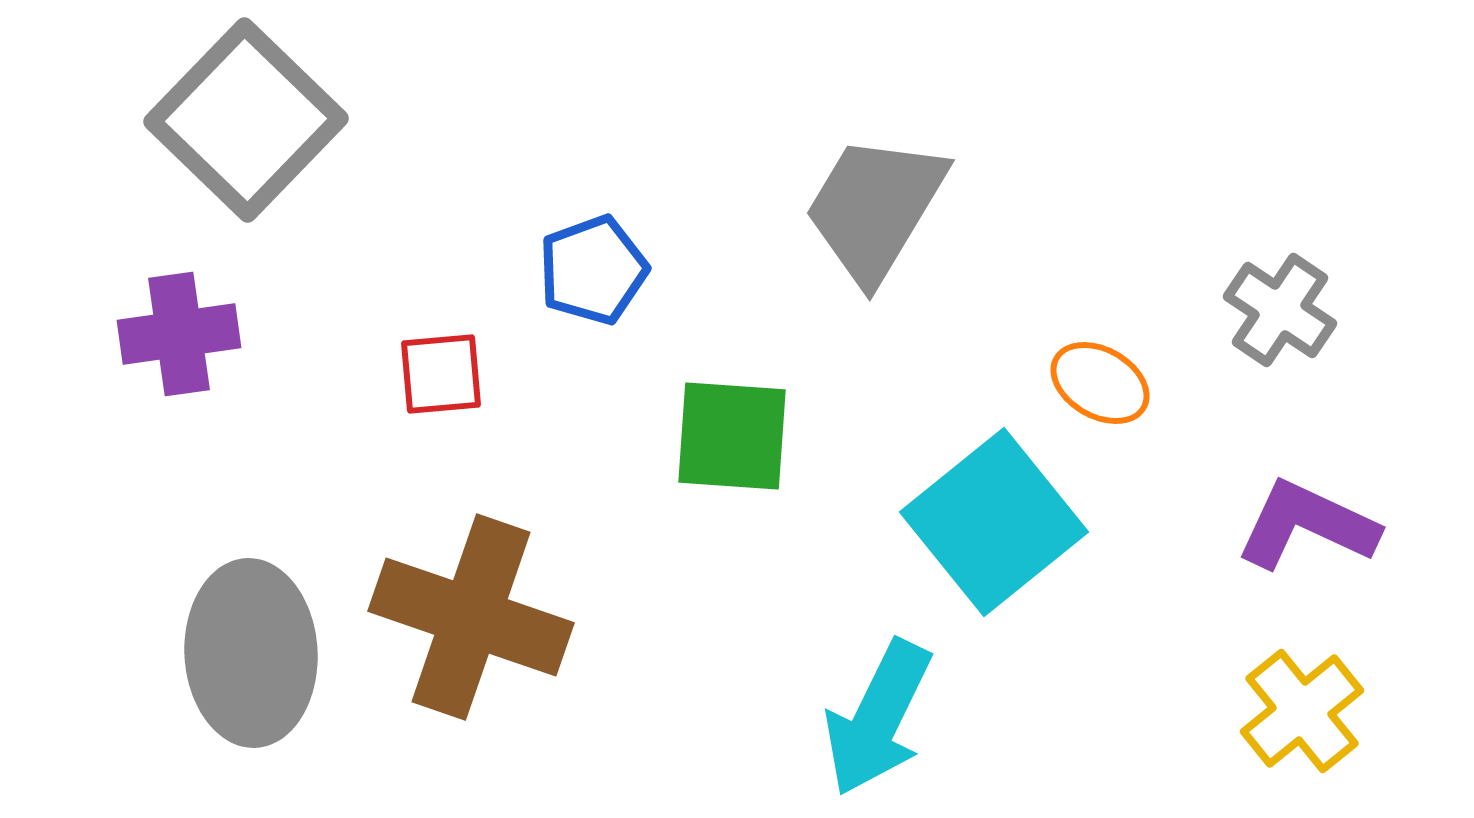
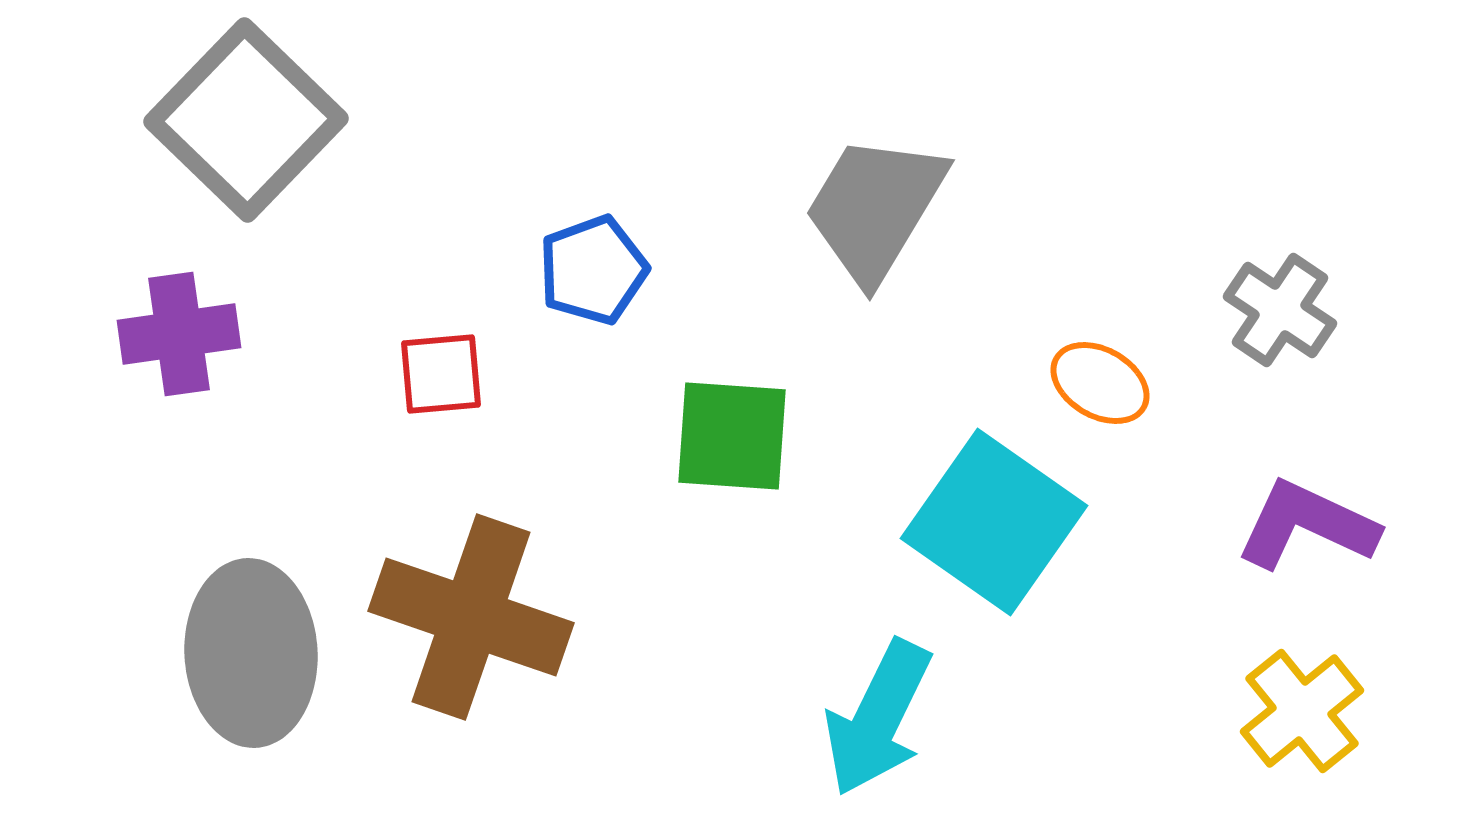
cyan square: rotated 16 degrees counterclockwise
